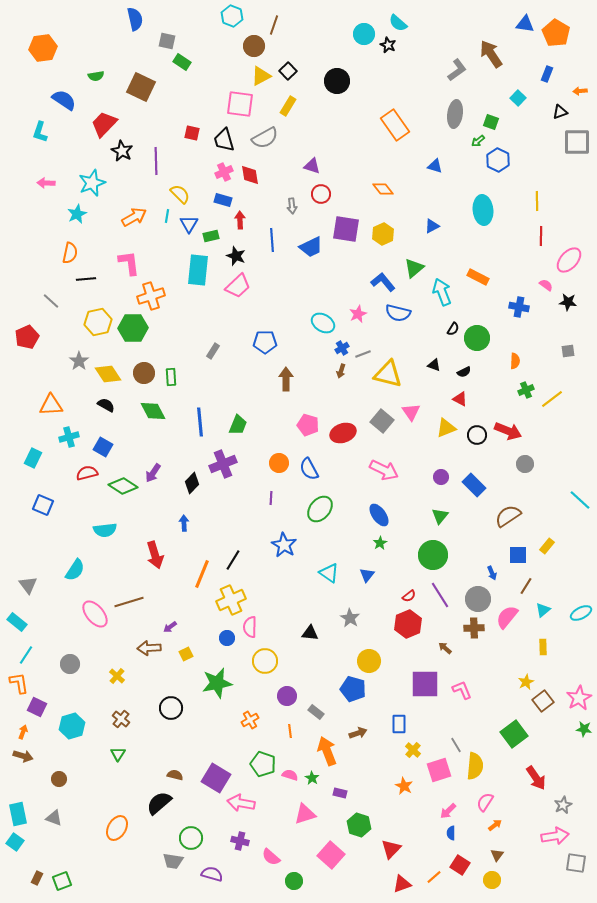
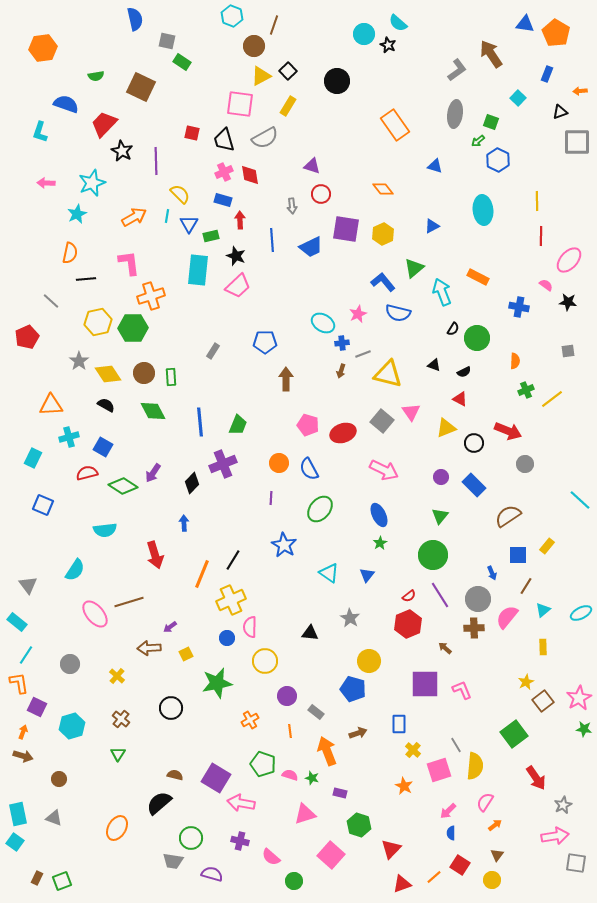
blue semicircle at (64, 100): moved 2 px right, 4 px down; rotated 15 degrees counterclockwise
blue cross at (342, 348): moved 5 px up; rotated 24 degrees clockwise
black circle at (477, 435): moved 3 px left, 8 px down
blue ellipse at (379, 515): rotated 10 degrees clockwise
green star at (312, 778): rotated 16 degrees counterclockwise
